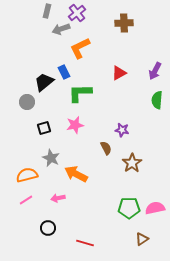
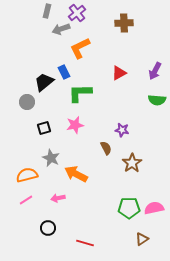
green semicircle: rotated 90 degrees counterclockwise
pink semicircle: moved 1 px left
